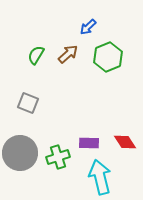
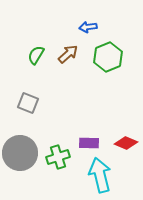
blue arrow: rotated 36 degrees clockwise
red diamond: moved 1 px right, 1 px down; rotated 35 degrees counterclockwise
cyan arrow: moved 2 px up
